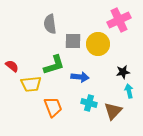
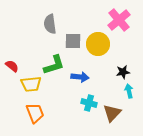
pink cross: rotated 15 degrees counterclockwise
orange trapezoid: moved 18 px left, 6 px down
brown triangle: moved 1 px left, 2 px down
